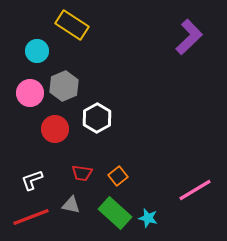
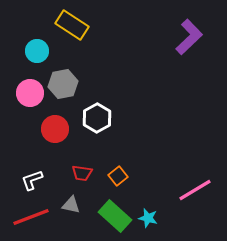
gray hexagon: moved 1 px left, 2 px up; rotated 12 degrees clockwise
green rectangle: moved 3 px down
